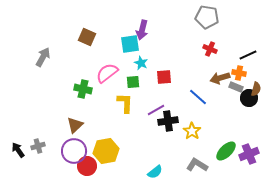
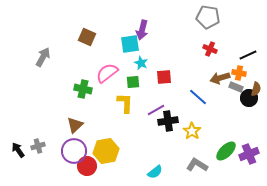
gray pentagon: moved 1 px right
